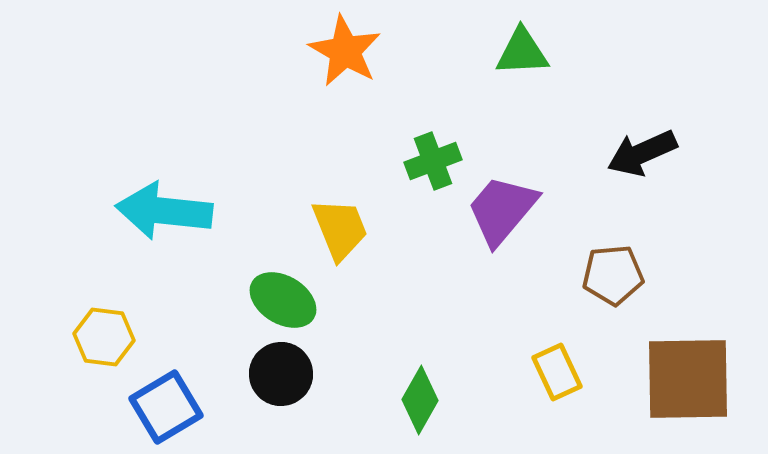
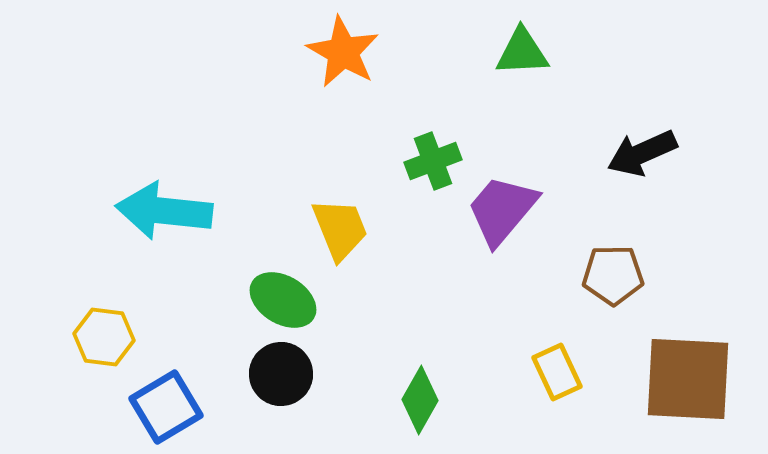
orange star: moved 2 px left, 1 px down
brown pentagon: rotated 4 degrees clockwise
brown square: rotated 4 degrees clockwise
